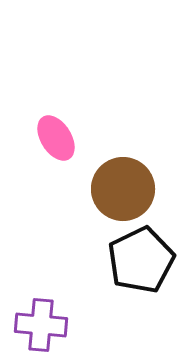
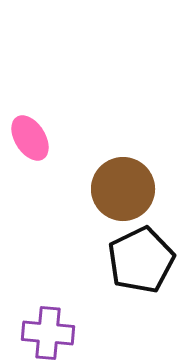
pink ellipse: moved 26 px left
purple cross: moved 7 px right, 8 px down
